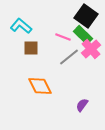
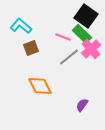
green rectangle: moved 1 px left, 1 px up
brown square: rotated 21 degrees counterclockwise
